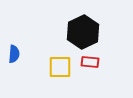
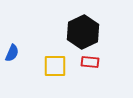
blue semicircle: moved 2 px left, 1 px up; rotated 18 degrees clockwise
yellow square: moved 5 px left, 1 px up
